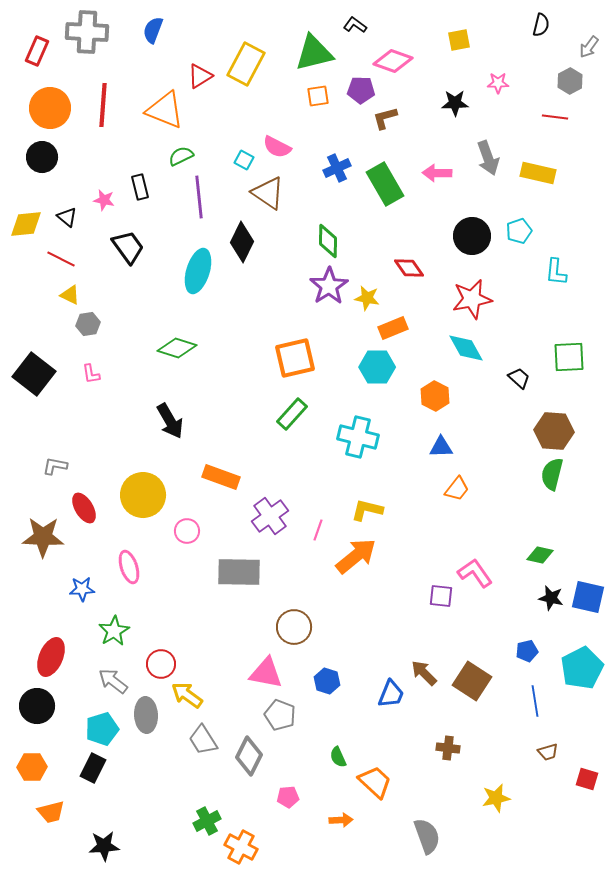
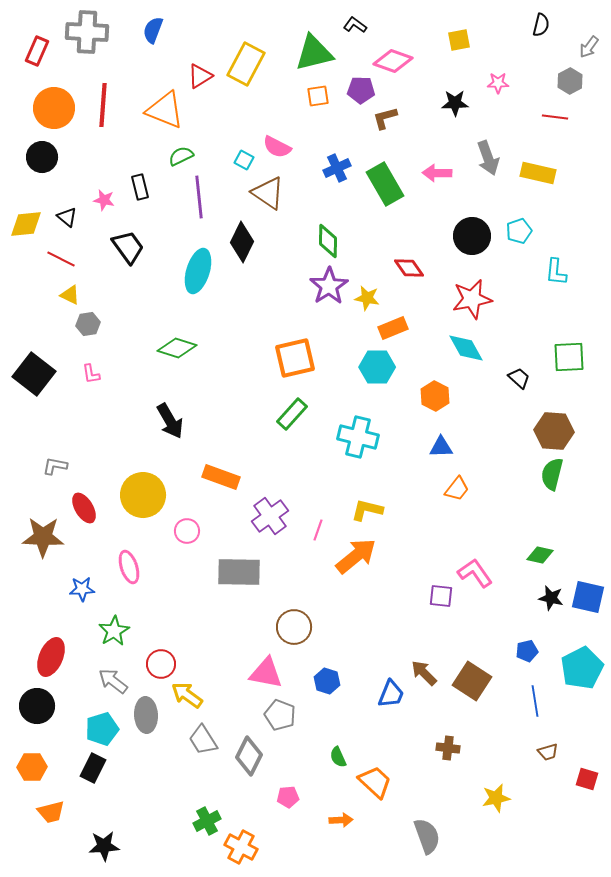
orange circle at (50, 108): moved 4 px right
